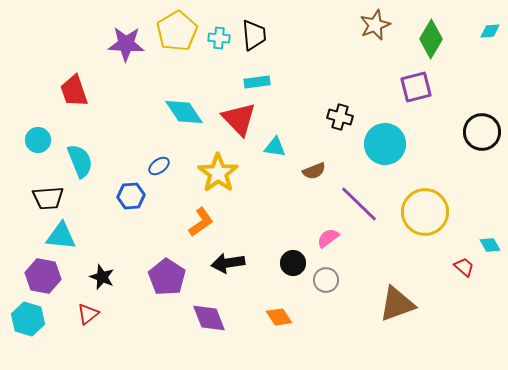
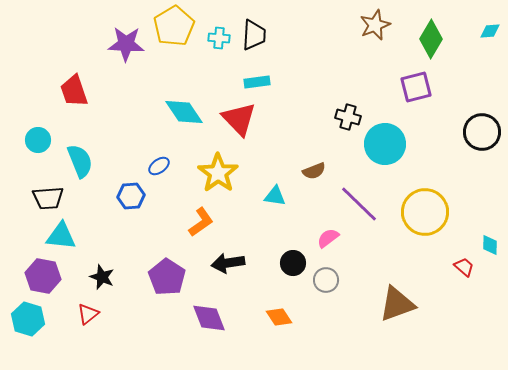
yellow pentagon at (177, 31): moved 3 px left, 5 px up
black trapezoid at (254, 35): rotated 8 degrees clockwise
black cross at (340, 117): moved 8 px right
cyan triangle at (275, 147): moved 49 px down
cyan diamond at (490, 245): rotated 30 degrees clockwise
